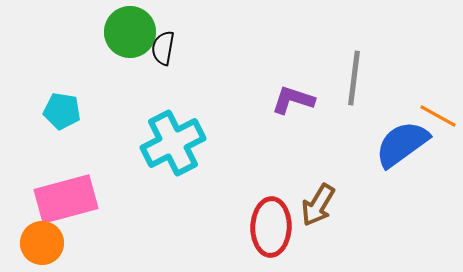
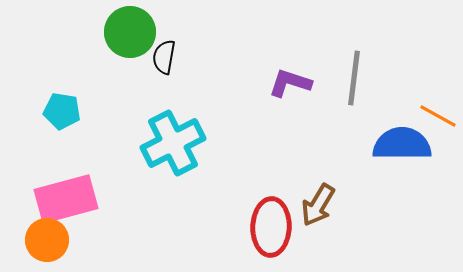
black semicircle: moved 1 px right, 9 px down
purple L-shape: moved 3 px left, 17 px up
blue semicircle: rotated 36 degrees clockwise
orange circle: moved 5 px right, 3 px up
